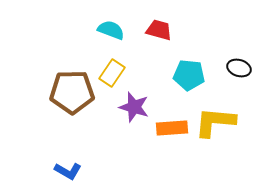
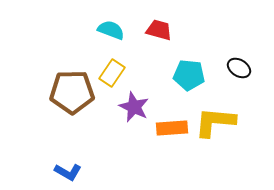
black ellipse: rotated 15 degrees clockwise
purple star: rotated 8 degrees clockwise
blue L-shape: moved 1 px down
